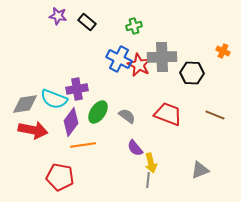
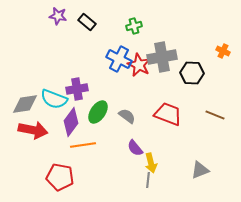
gray cross: rotated 8 degrees counterclockwise
